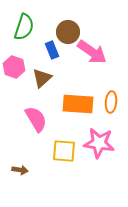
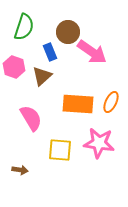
blue rectangle: moved 2 px left, 2 px down
brown triangle: moved 2 px up
orange ellipse: rotated 20 degrees clockwise
pink semicircle: moved 5 px left, 1 px up
yellow square: moved 4 px left, 1 px up
